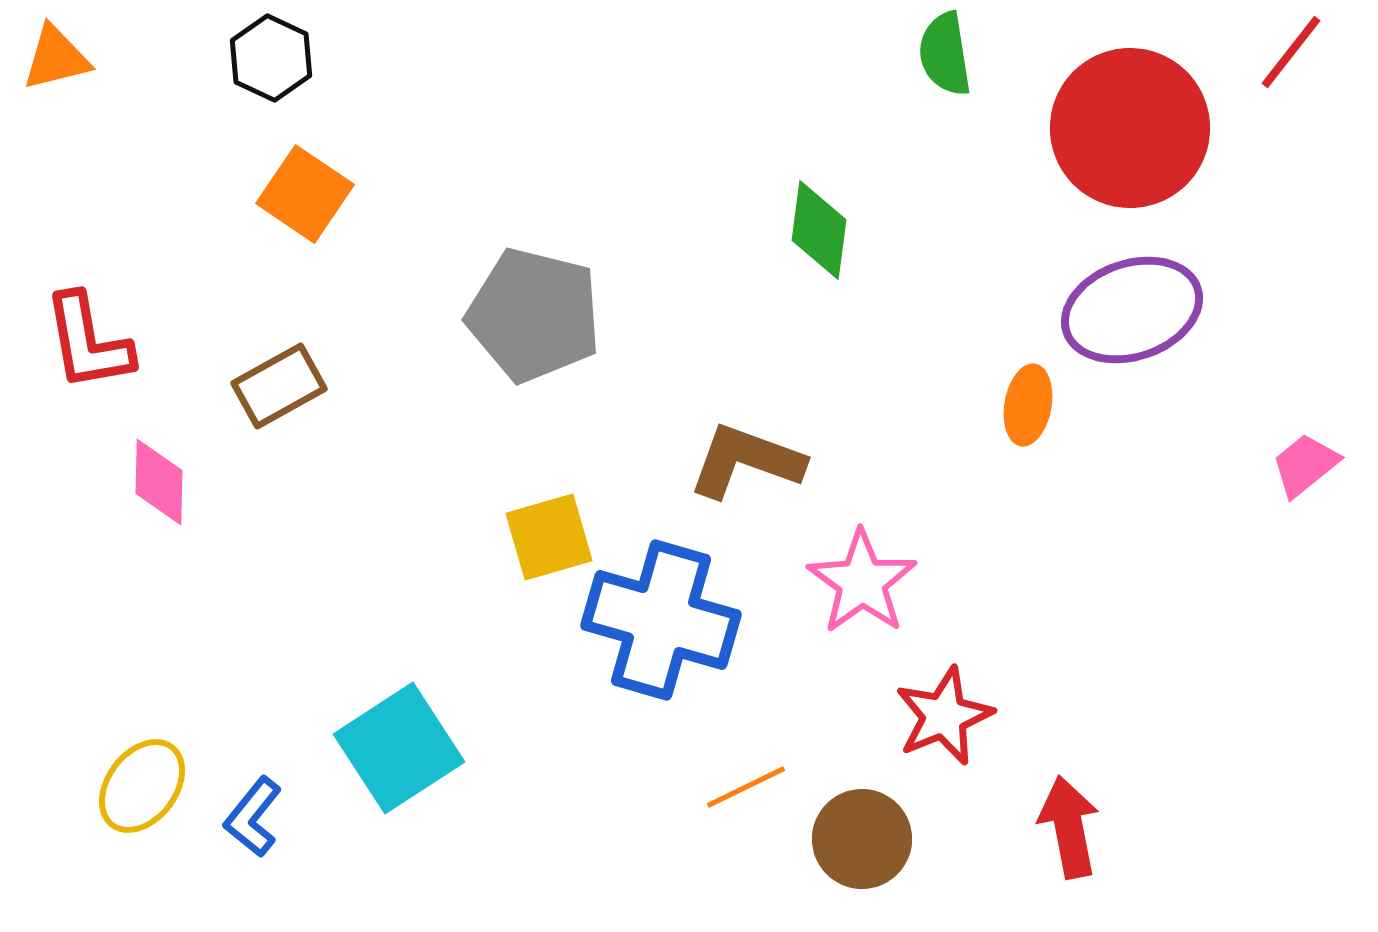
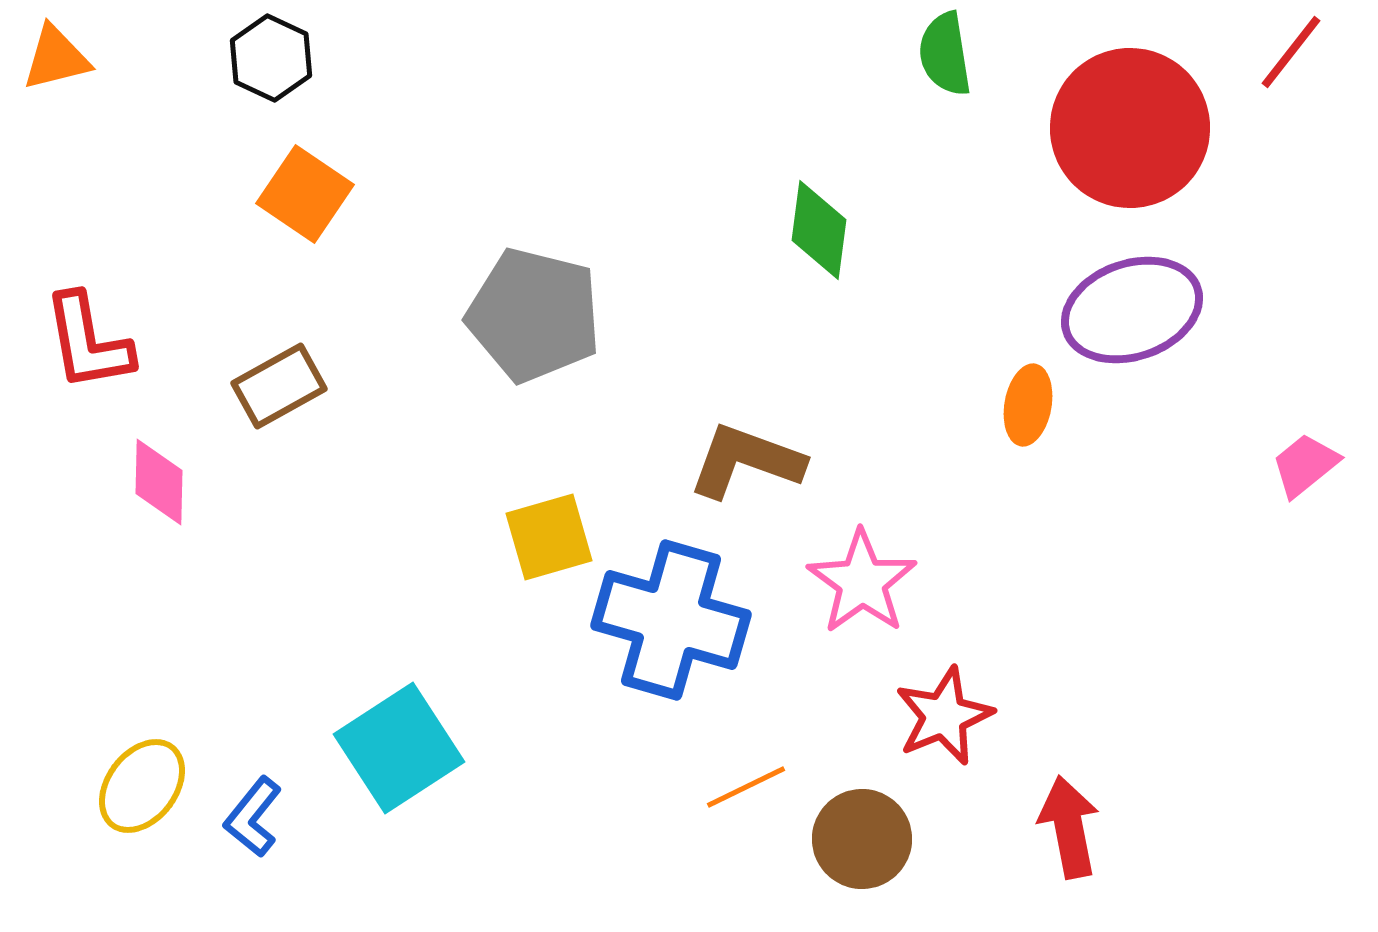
blue cross: moved 10 px right
